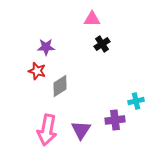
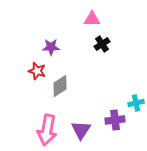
purple star: moved 5 px right
cyan cross: moved 2 px down
